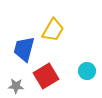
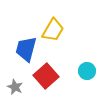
blue trapezoid: moved 2 px right
red square: rotated 10 degrees counterclockwise
gray star: moved 1 px left, 1 px down; rotated 21 degrees clockwise
